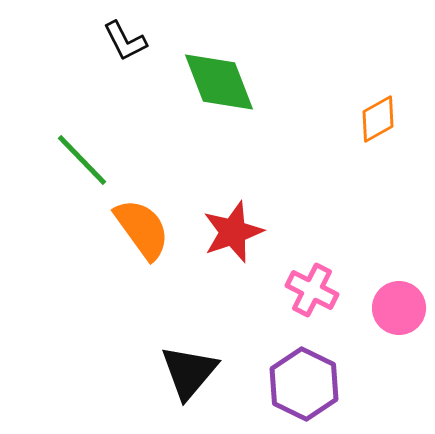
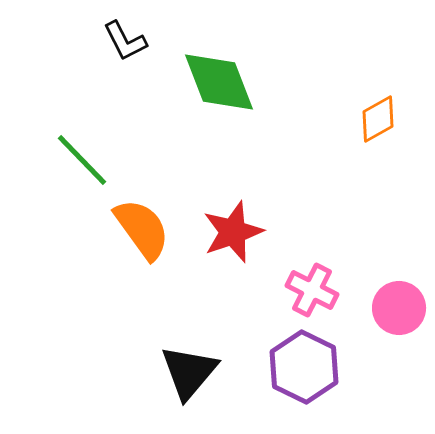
purple hexagon: moved 17 px up
